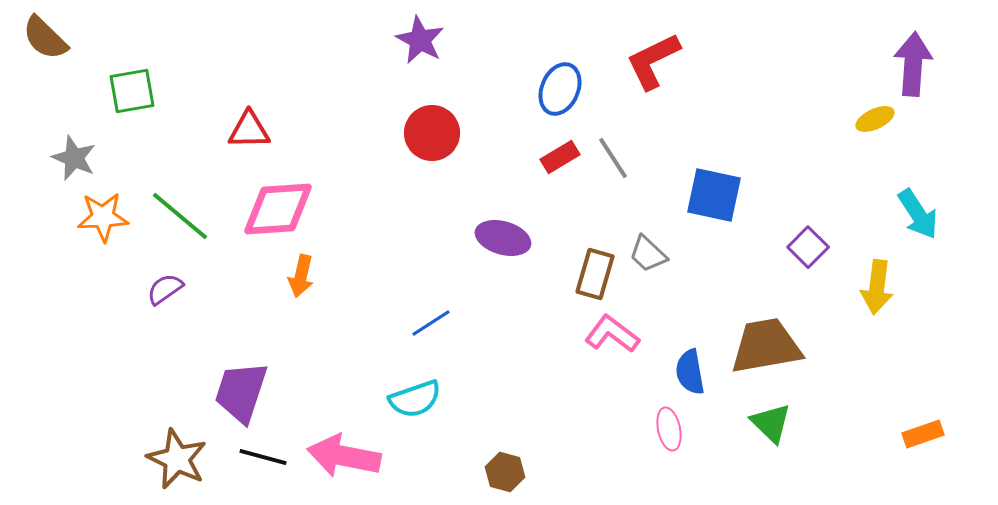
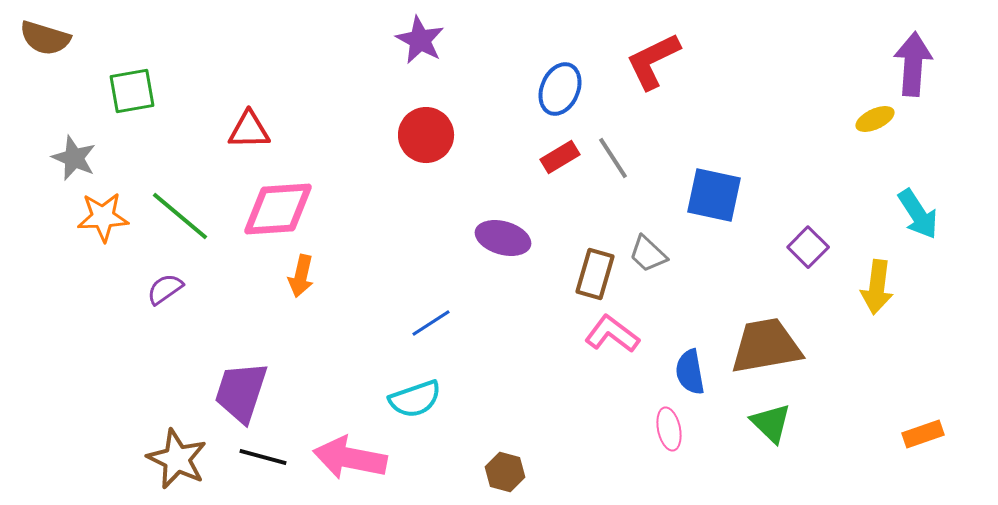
brown semicircle: rotated 27 degrees counterclockwise
red circle: moved 6 px left, 2 px down
pink arrow: moved 6 px right, 2 px down
